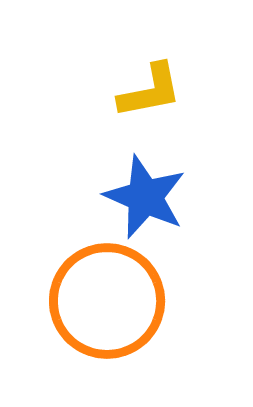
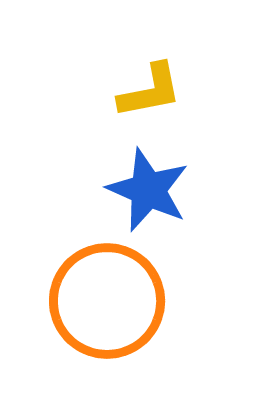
blue star: moved 3 px right, 7 px up
